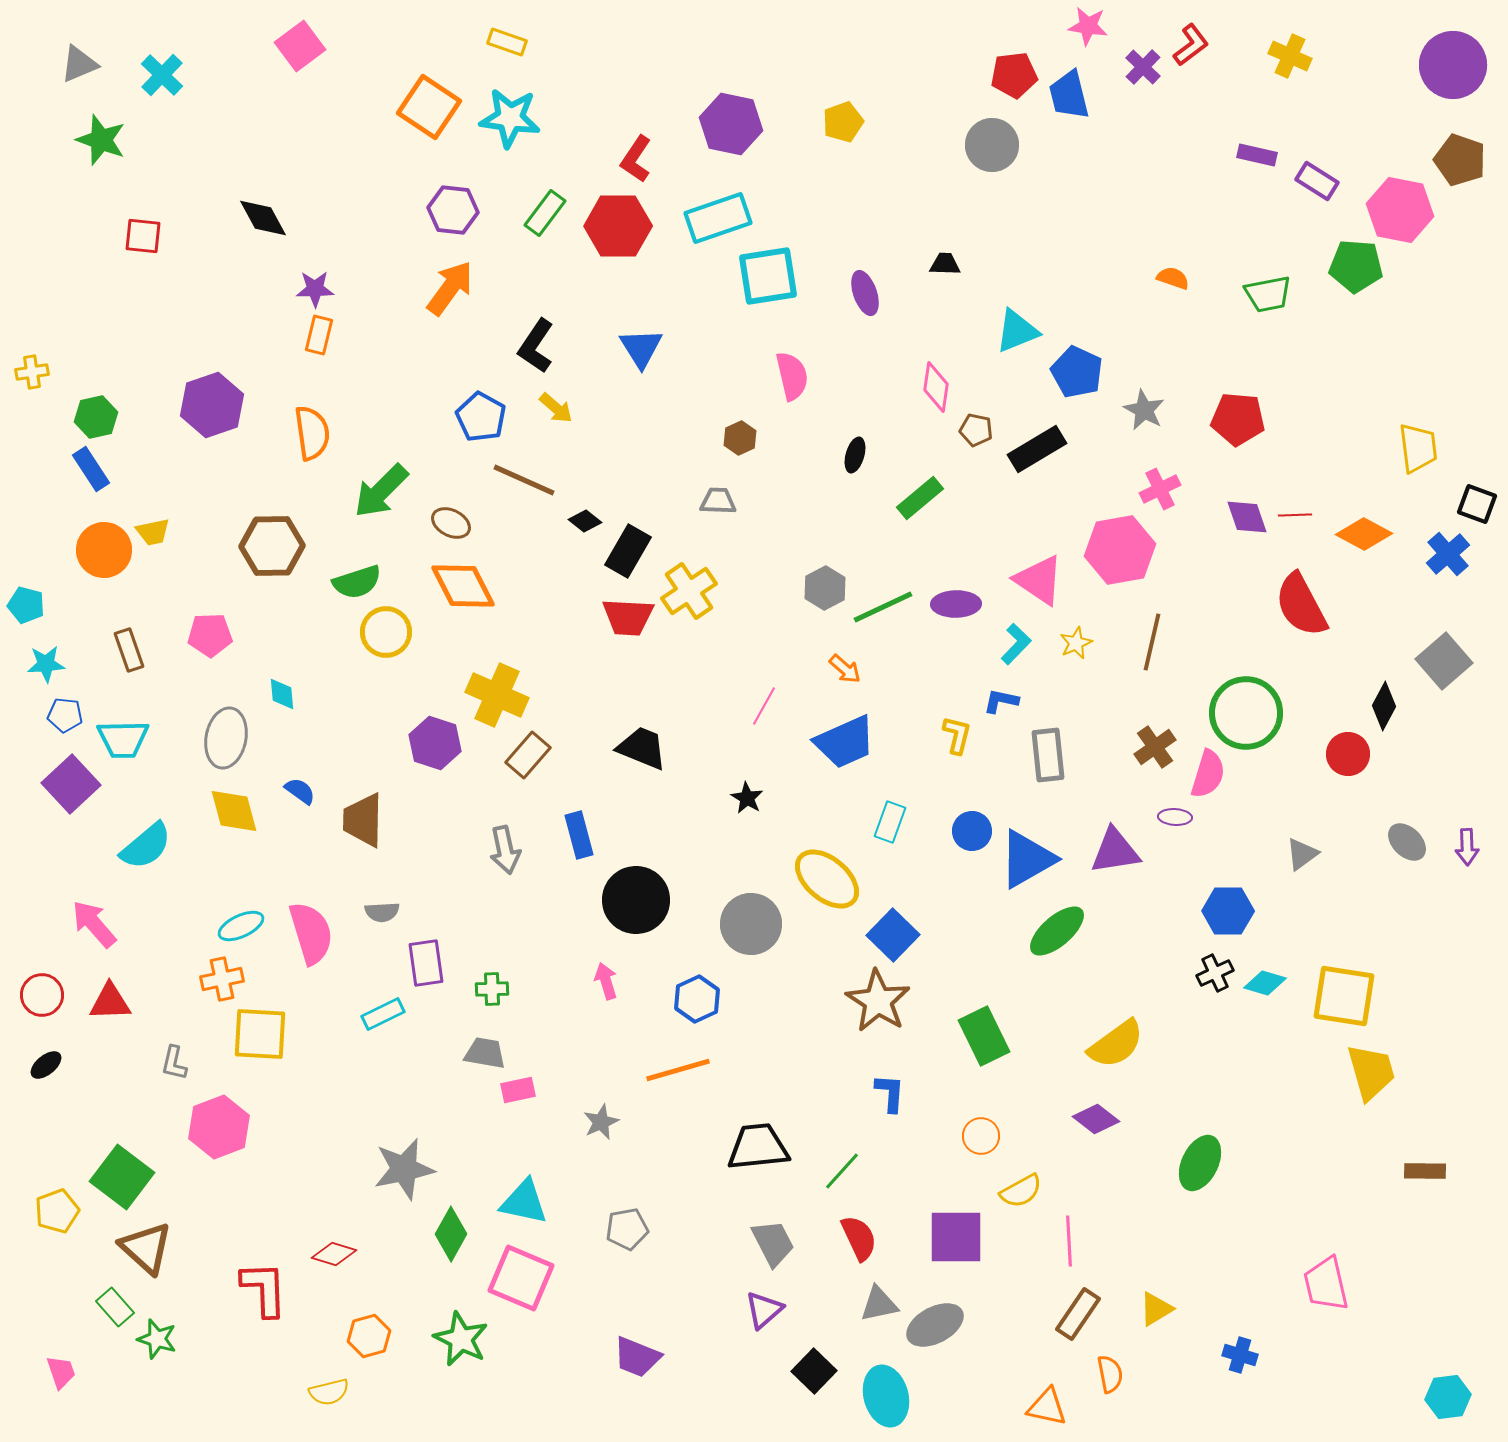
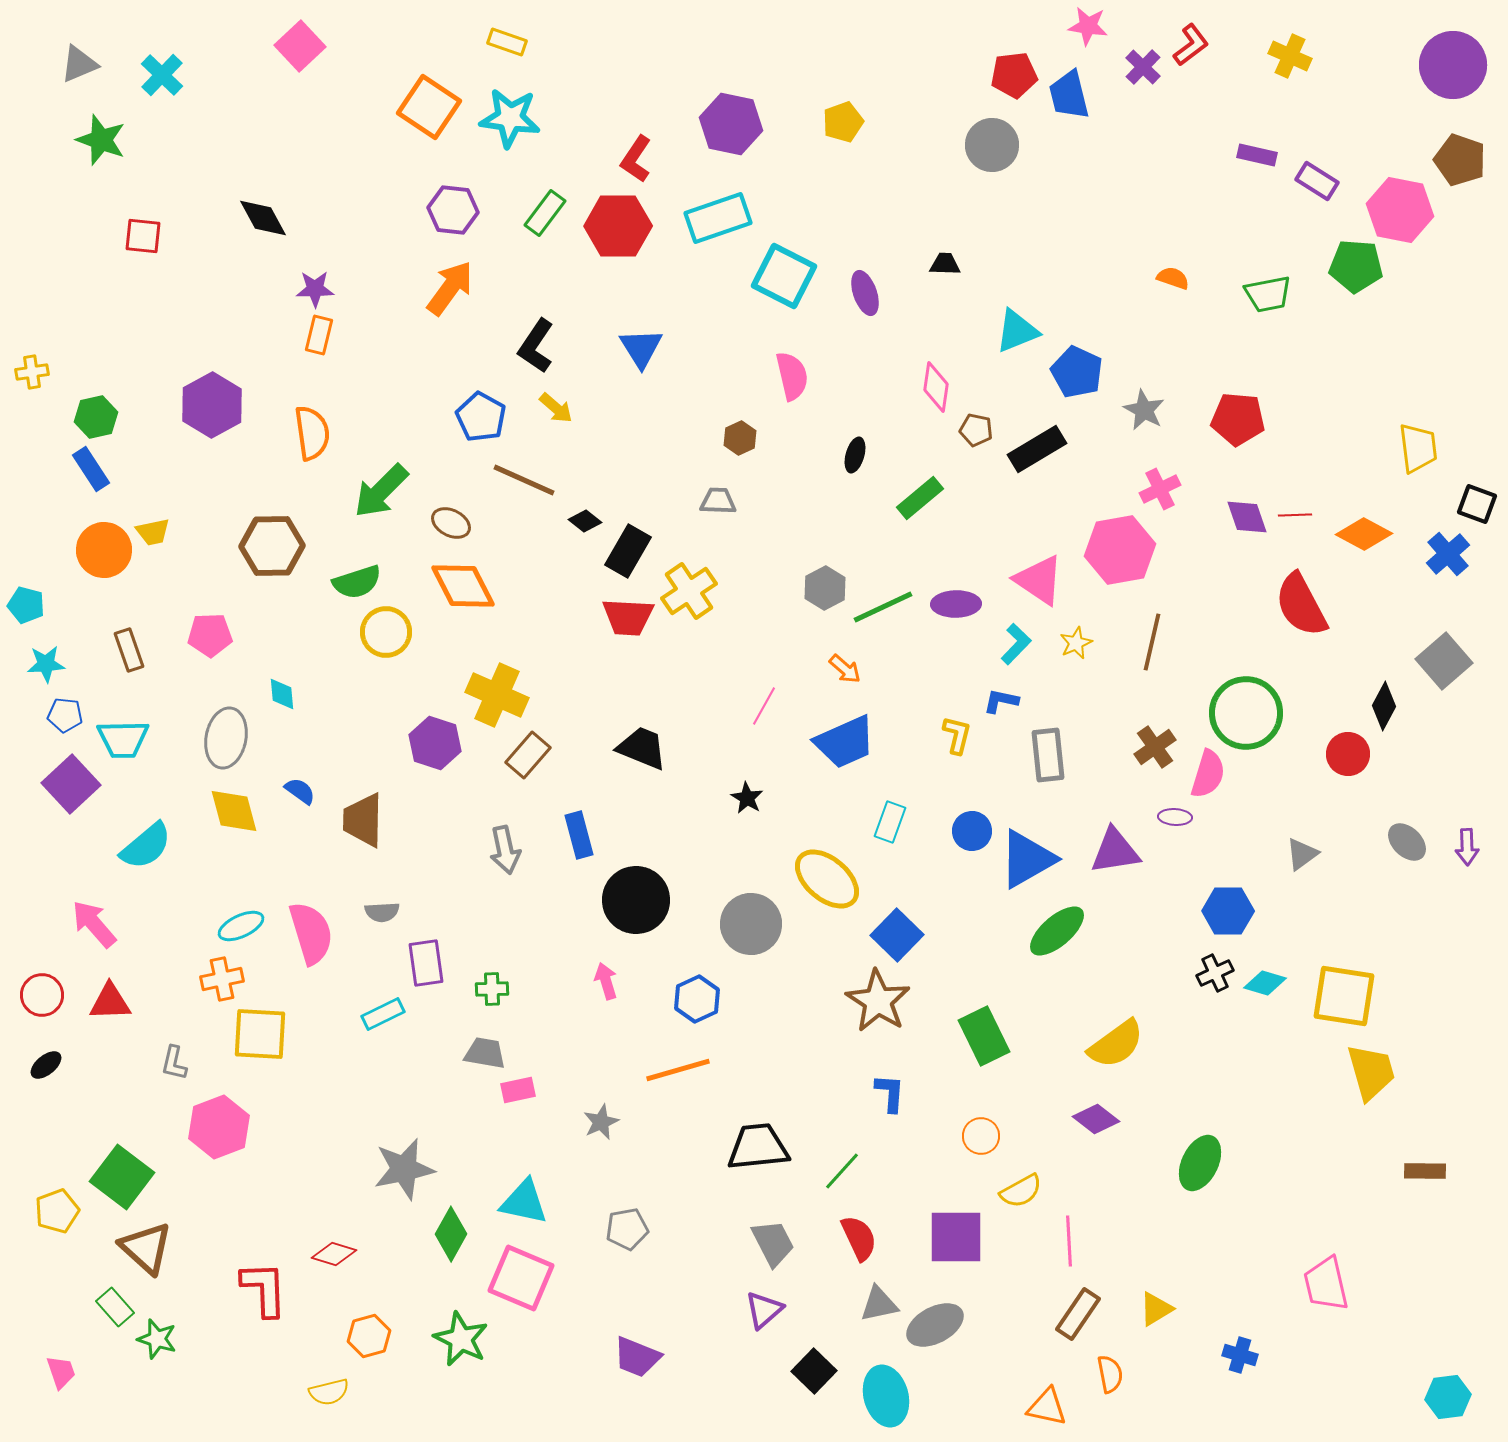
pink square at (300, 46): rotated 6 degrees counterclockwise
cyan square at (768, 276): moved 16 px right; rotated 36 degrees clockwise
purple hexagon at (212, 405): rotated 10 degrees counterclockwise
blue square at (893, 935): moved 4 px right
